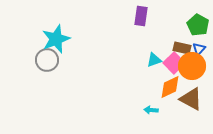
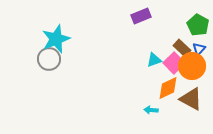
purple rectangle: rotated 60 degrees clockwise
brown rectangle: rotated 30 degrees clockwise
gray circle: moved 2 px right, 1 px up
orange diamond: moved 2 px left, 1 px down
